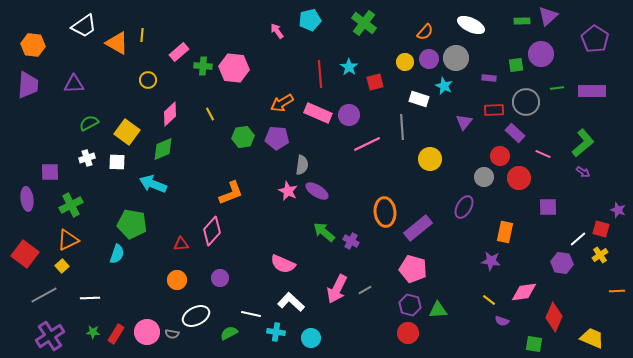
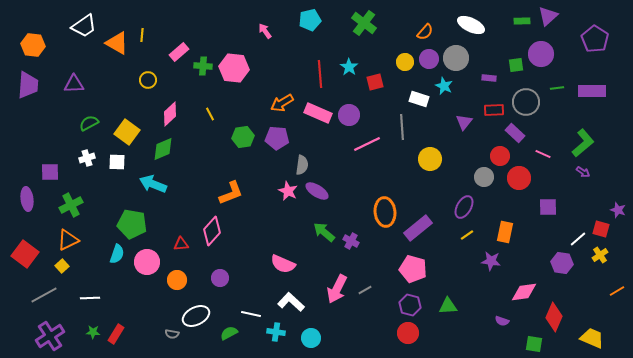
pink arrow at (277, 31): moved 12 px left
orange line at (617, 291): rotated 28 degrees counterclockwise
yellow line at (489, 300): moved 22 px left, 65 px up; rotated 72 degrees counterclockwise
green triangle at (438, 310): moved 10 px right, 4 px up
pink circle at (147, 332): moved 70 px up
